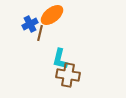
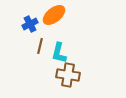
orange ellipse: moved 2 px right
brown line: moved 13 px down
cyan L-shape: moved 1 px left, 6 px up
